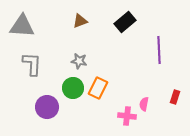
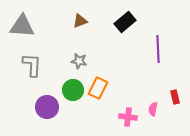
purple line: moved 1 px left, 1 px up
gray L-shape: moved 1 px down
green circle: moved 2 px down
red rectangle: rotated 32 degrees counterclockwise
pink semicircle: moved 9 px right, 5 px down
pink cross: moved 1 px right, 1 px down
